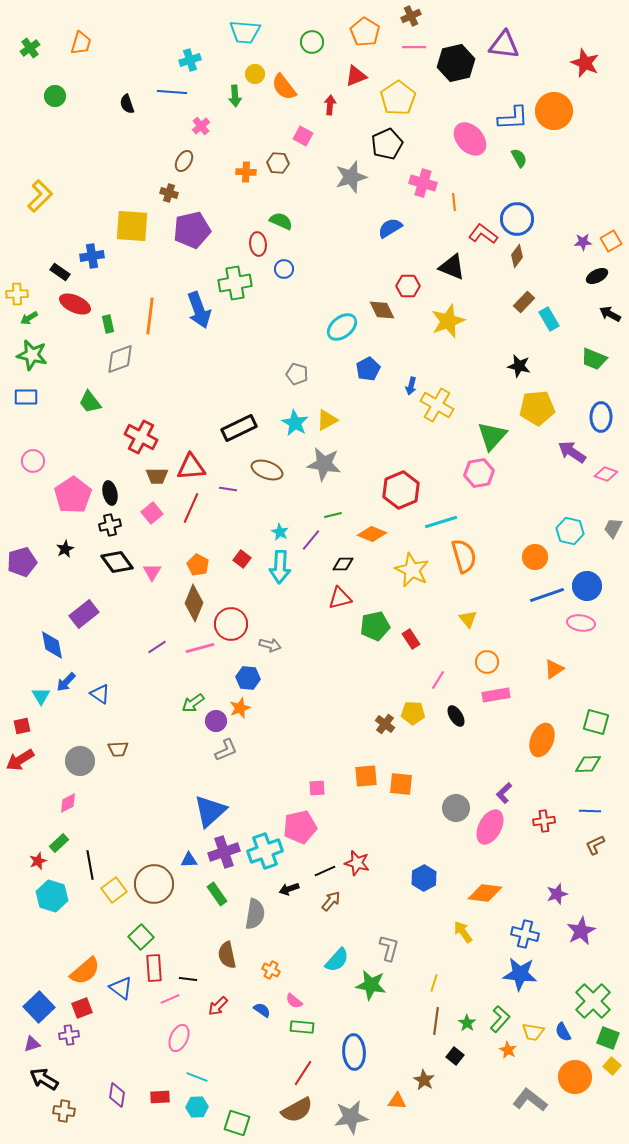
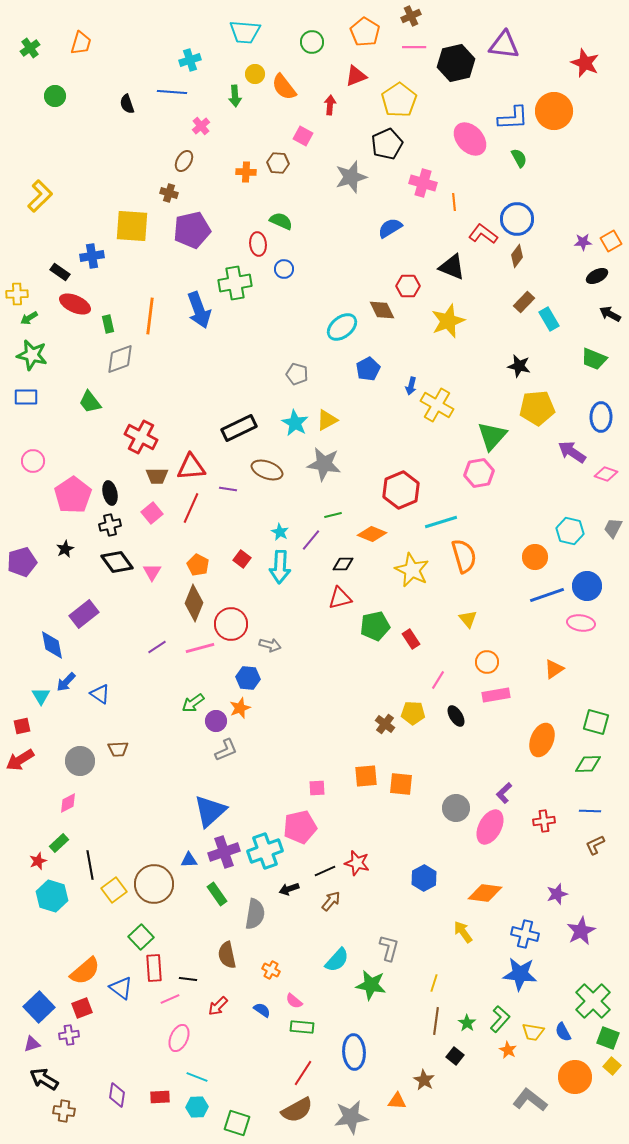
yellow pentagon at (398, 98): moved 1 px right, 2 px down
